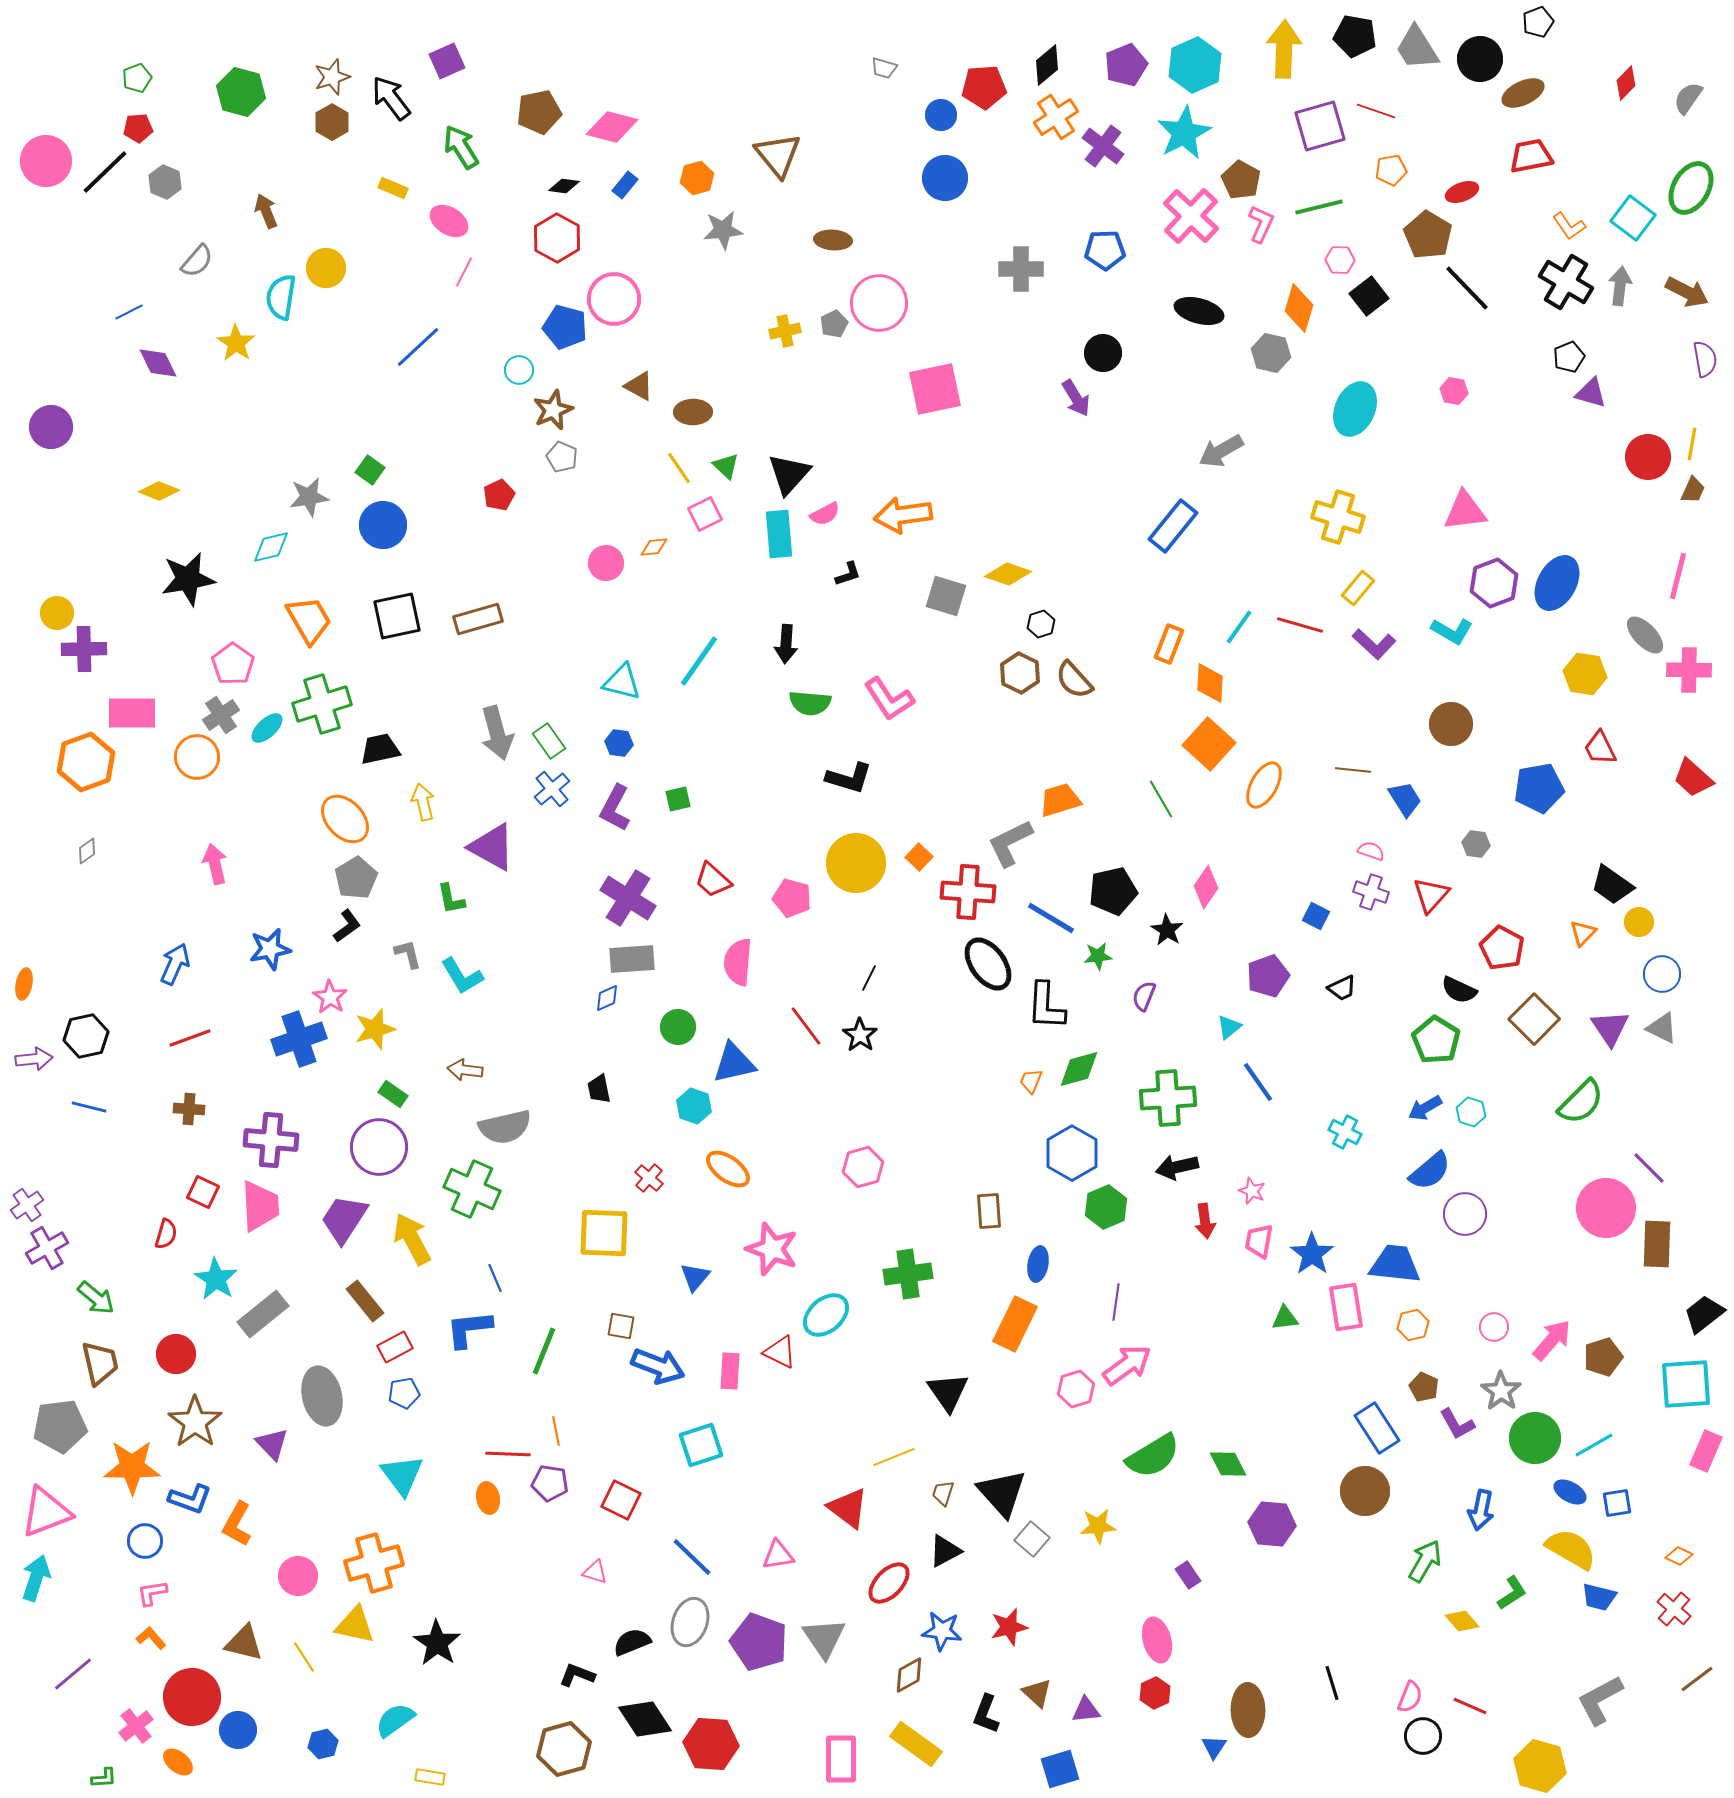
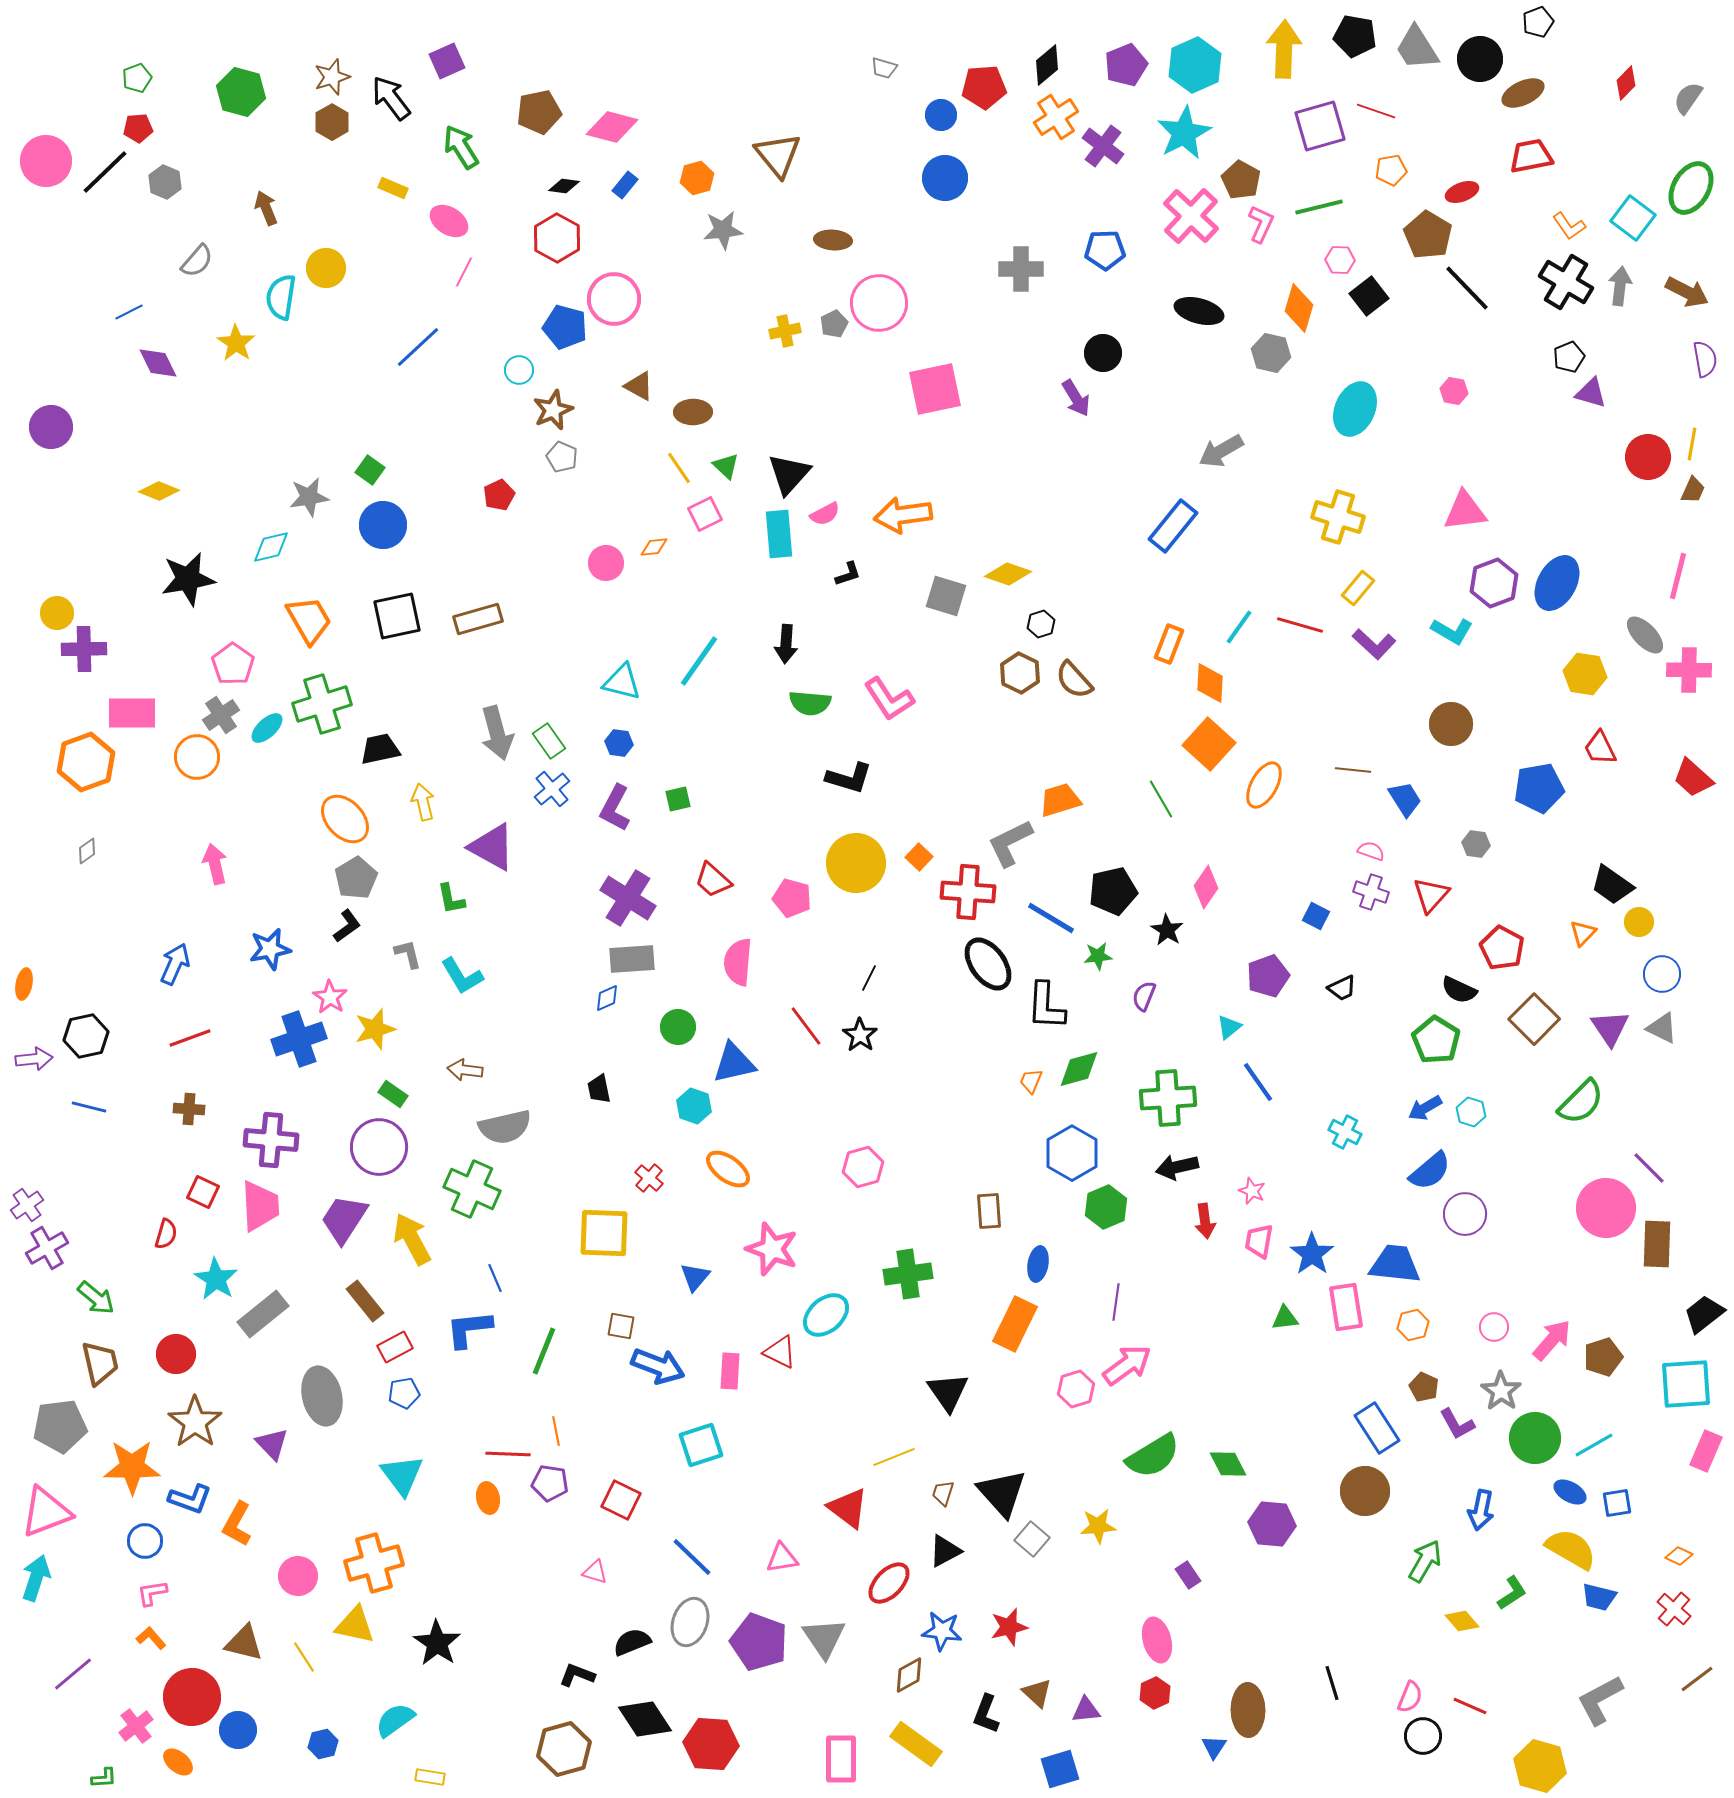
brown arrow at (266, 211): moved 3 px up
pink triangle at (778, 1555): moved 4 px right, 3 px down
